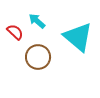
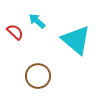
cyan triangle: moved 2 px left, 3 px down
brown circle: moved 19 px down
